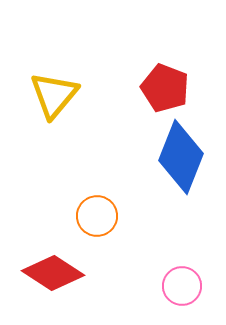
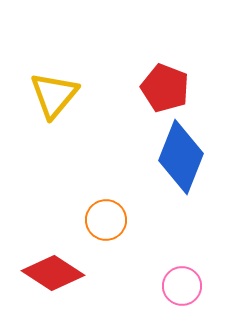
orange circle: moved 9 px right, 4 px down
